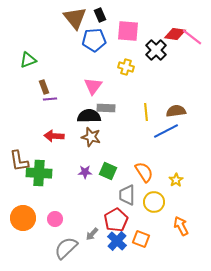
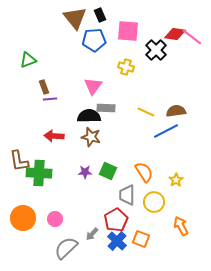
yellow line: rotated 60 degrees counterclockwise
